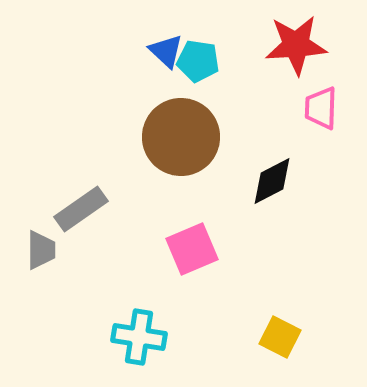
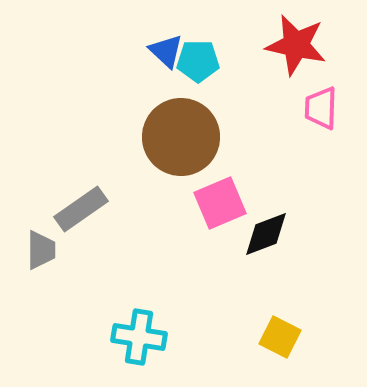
red star: rotated 16 degrees clockwise
cyan pentagon: rotated 9 degrees counterclockwise
black diamond: moved 6 px left, 53 px down; rotated 6 degrees clockwise
pink square: moved 28 px right, 46 px up
